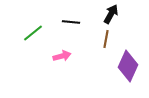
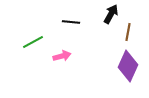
green line: moved 9 px down; rotated 10 degrees clockwise
brown line: moved 22 px right, 7 px up
